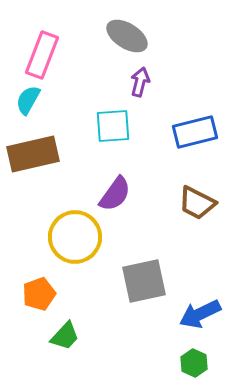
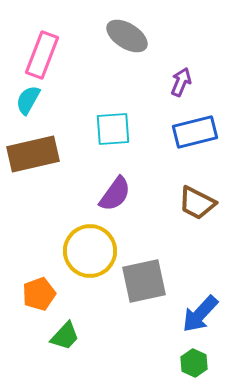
purple arrow: moved 41 px right; rotated 8 degrees clockwise
cyan square: moved 3 px down
yellow circle: moved 15 px right, 14 px down
blue arrow: rotated 21 degrees counterclockwise
